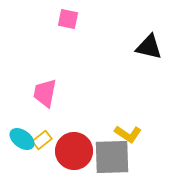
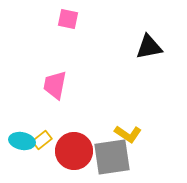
black triangle: rotated 24 degrees counterclockwise
pink trapezoid: moved 10 px right, 8 px up
cyan ellipse: moved 2 px down; rotated 25 degrees counterclockwise
gray square: rotated 6 degrees counterclockwise
